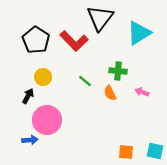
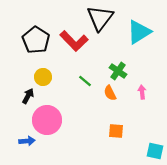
cyan triangle: moved 1 px up
green cross: rotated 30 degrees clockwise
pink arrow: rotated 64 degrees clockwise
blue arrow: moved 3 px left, 1 px down
orange square: moved 10 px left, 21 px up
